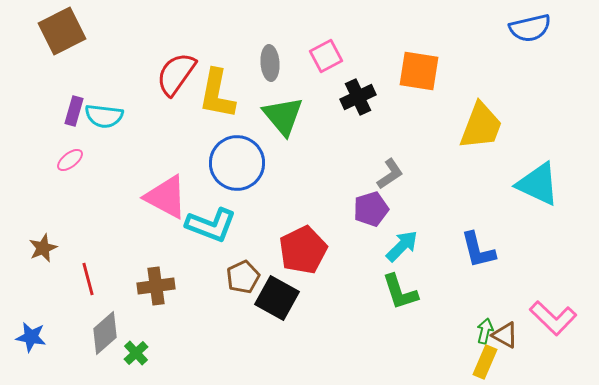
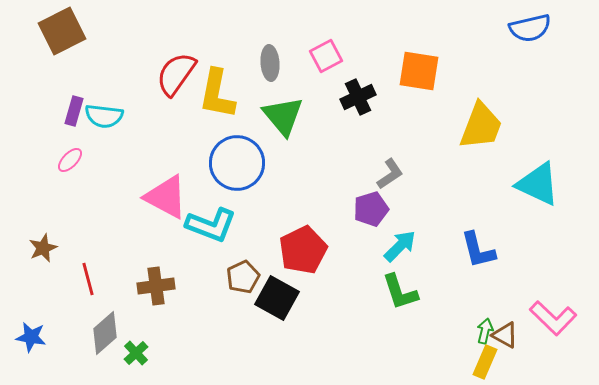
pink ellipse: rotated 8 degrees counterclockwise
cyan arrow: moved 2 px left
